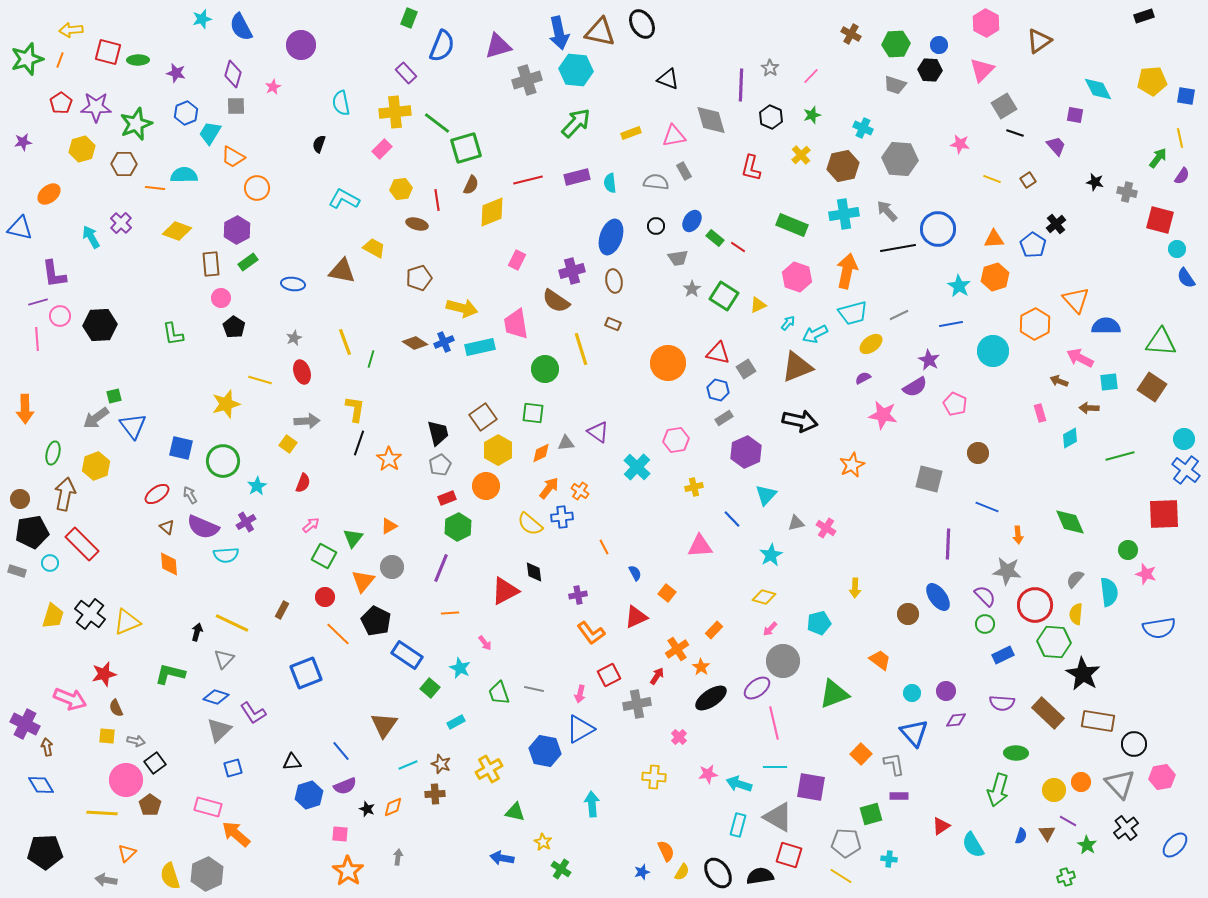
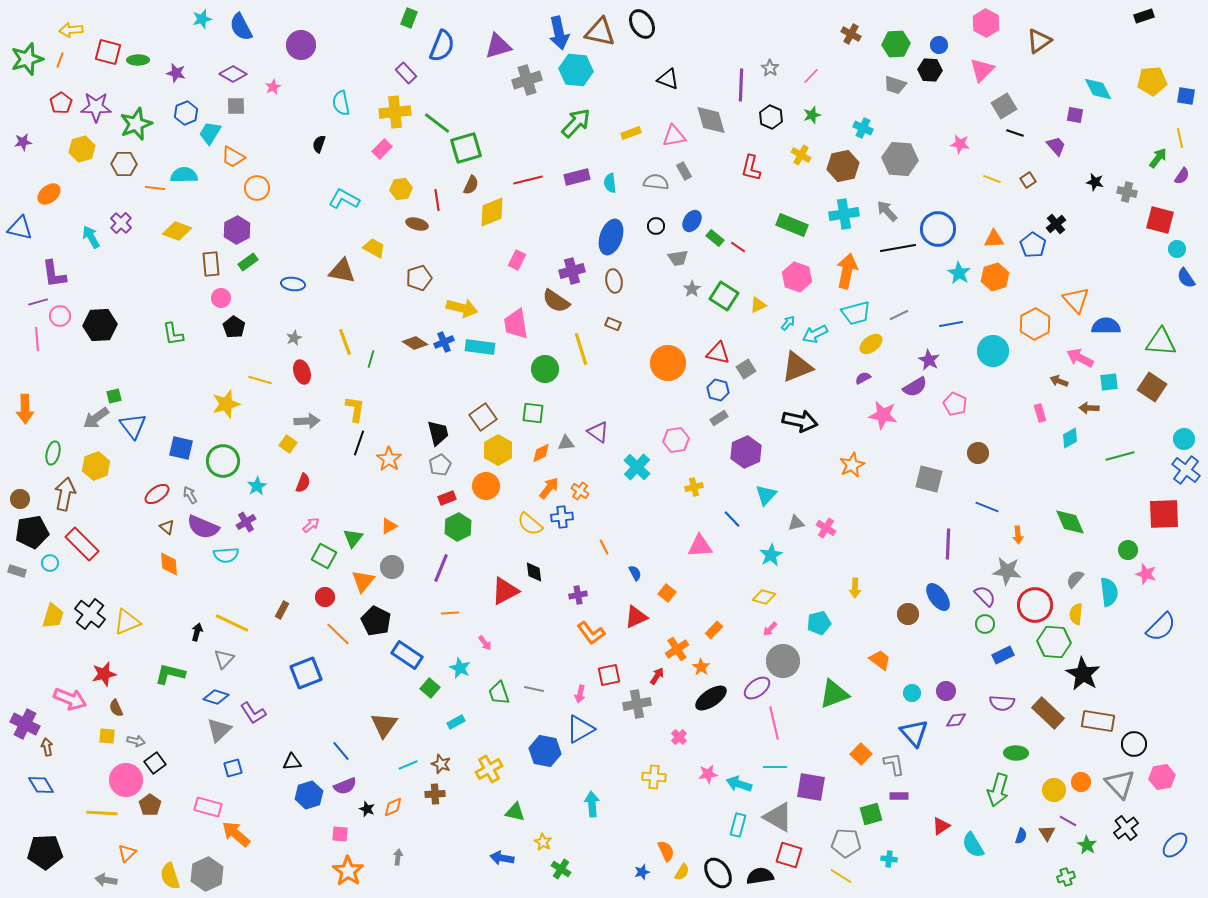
purple diamond at (233, 74): rotated 76 degrees counterclockwise
yellow cross at (801, 155): rotated 18 degrees counterclockwise
cyan star at (959, 286): moved 13 px up
cyan trapezoid at (853, 313): moved 3 px right
cyan rectangle at (480, 347): rotated 20 degrees clockwise
gray rectangle at (724, 418): moved 5 px left
blue semicircle at (1159, 628): moved 2 px right, 1 px up; rotated 36 degrees counterclockwise
red square at (609, 675): rotated 15 degrees clockwise
